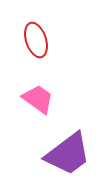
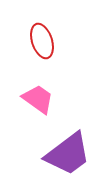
red ellipse: moved 6 px right, 1 px down
